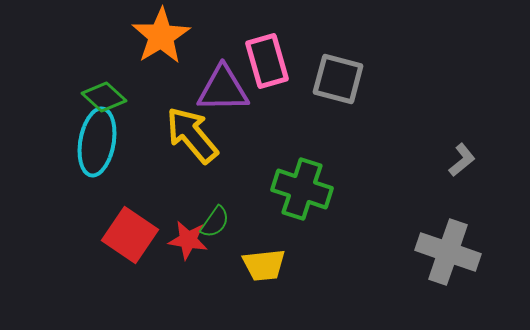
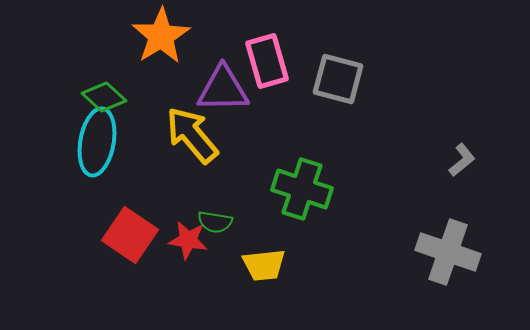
green semicircle: rotated 64 degrees clockwise
